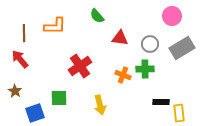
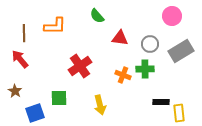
gray rectangle: moved 1 px left, 3 px down
